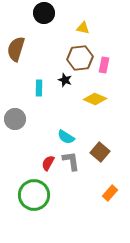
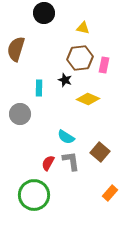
yellow diamond: moved 7 px left
gray circle: moved 5 px right, 5 px up
